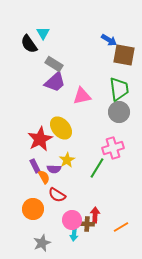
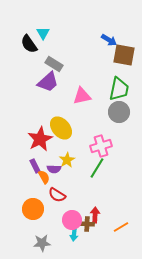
purple trapezoid: moved 7 px left
green trapezoid: rotated 20 degrees clockwise
pink cross: moved 12 px left, 2 px up
gray star: rotated 18 degrees clockwise
